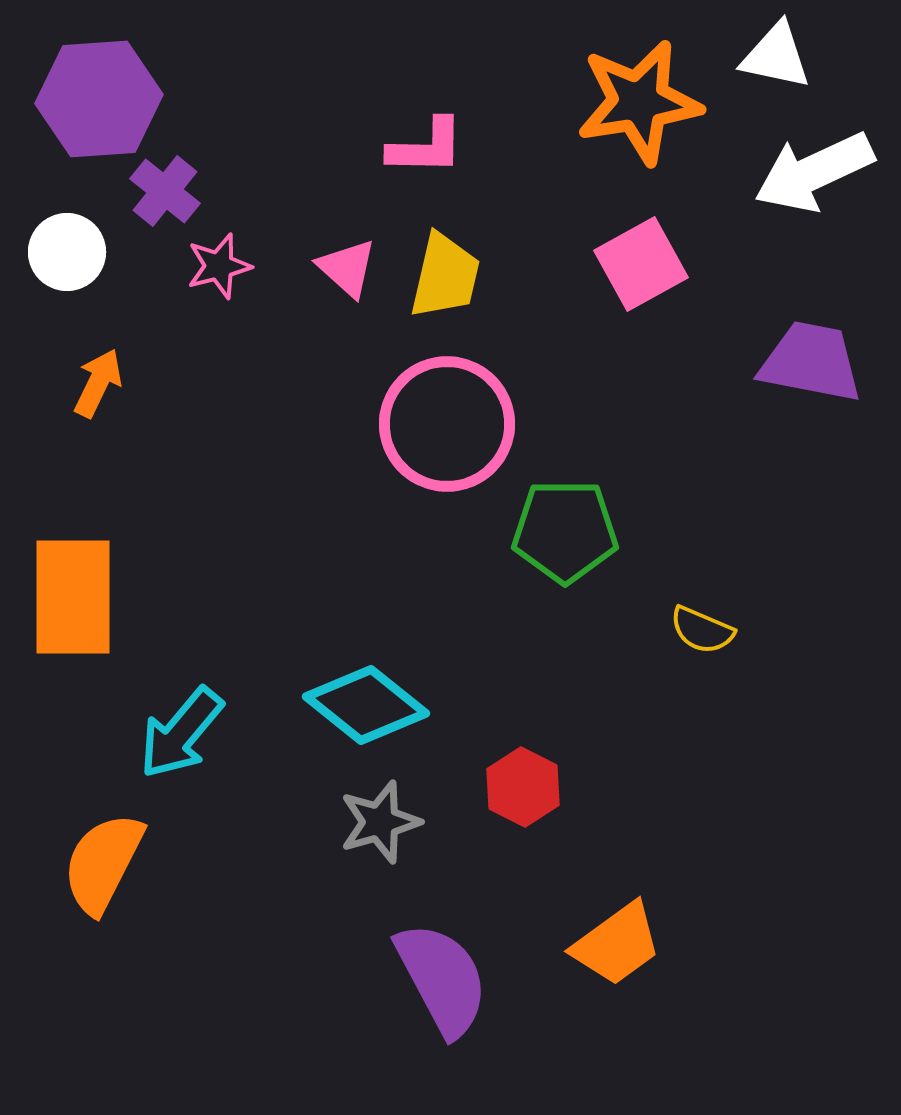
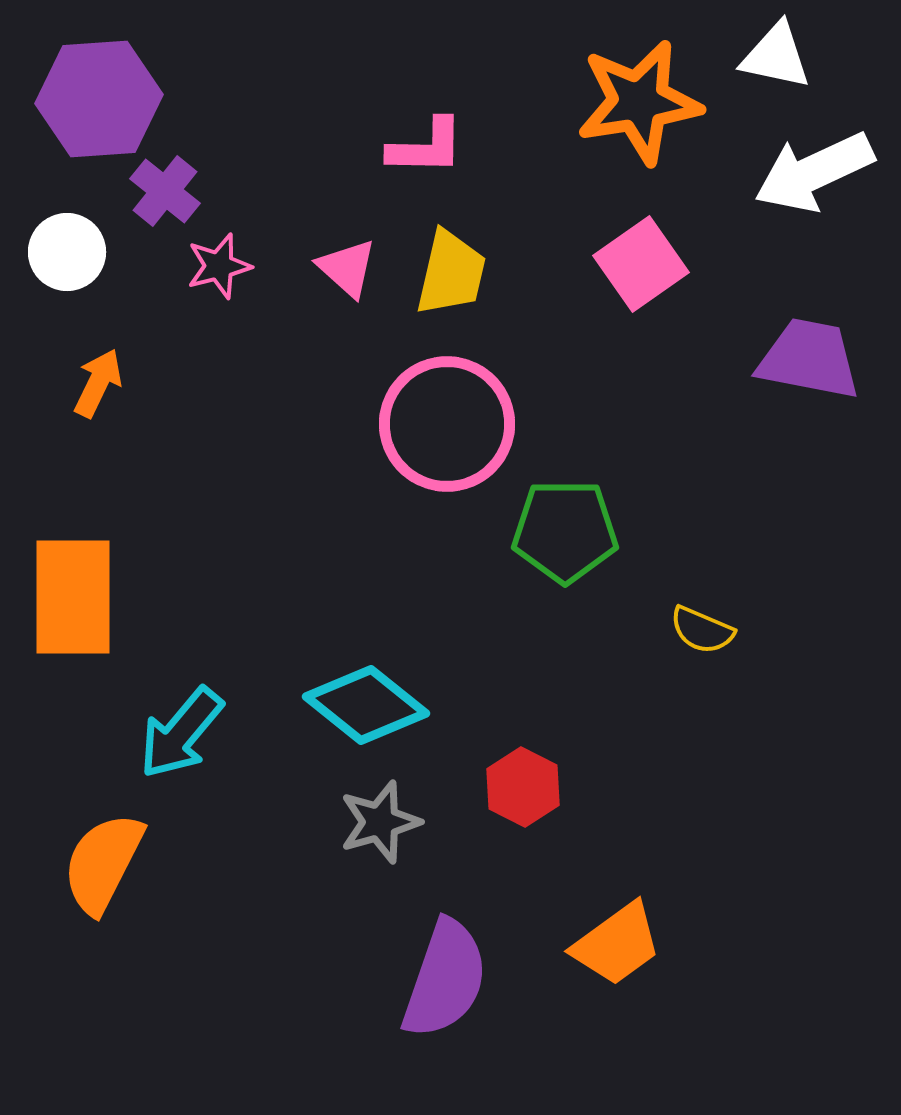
pink square: rotated 6 degrees counterclockwise
yellow trapezoid: moved 6 px right, 3 px up
purple trapezoid: moved 2 px left, 3 px up
purple semicircle: moved 3 px right; rotated 47 degrees clockwise
